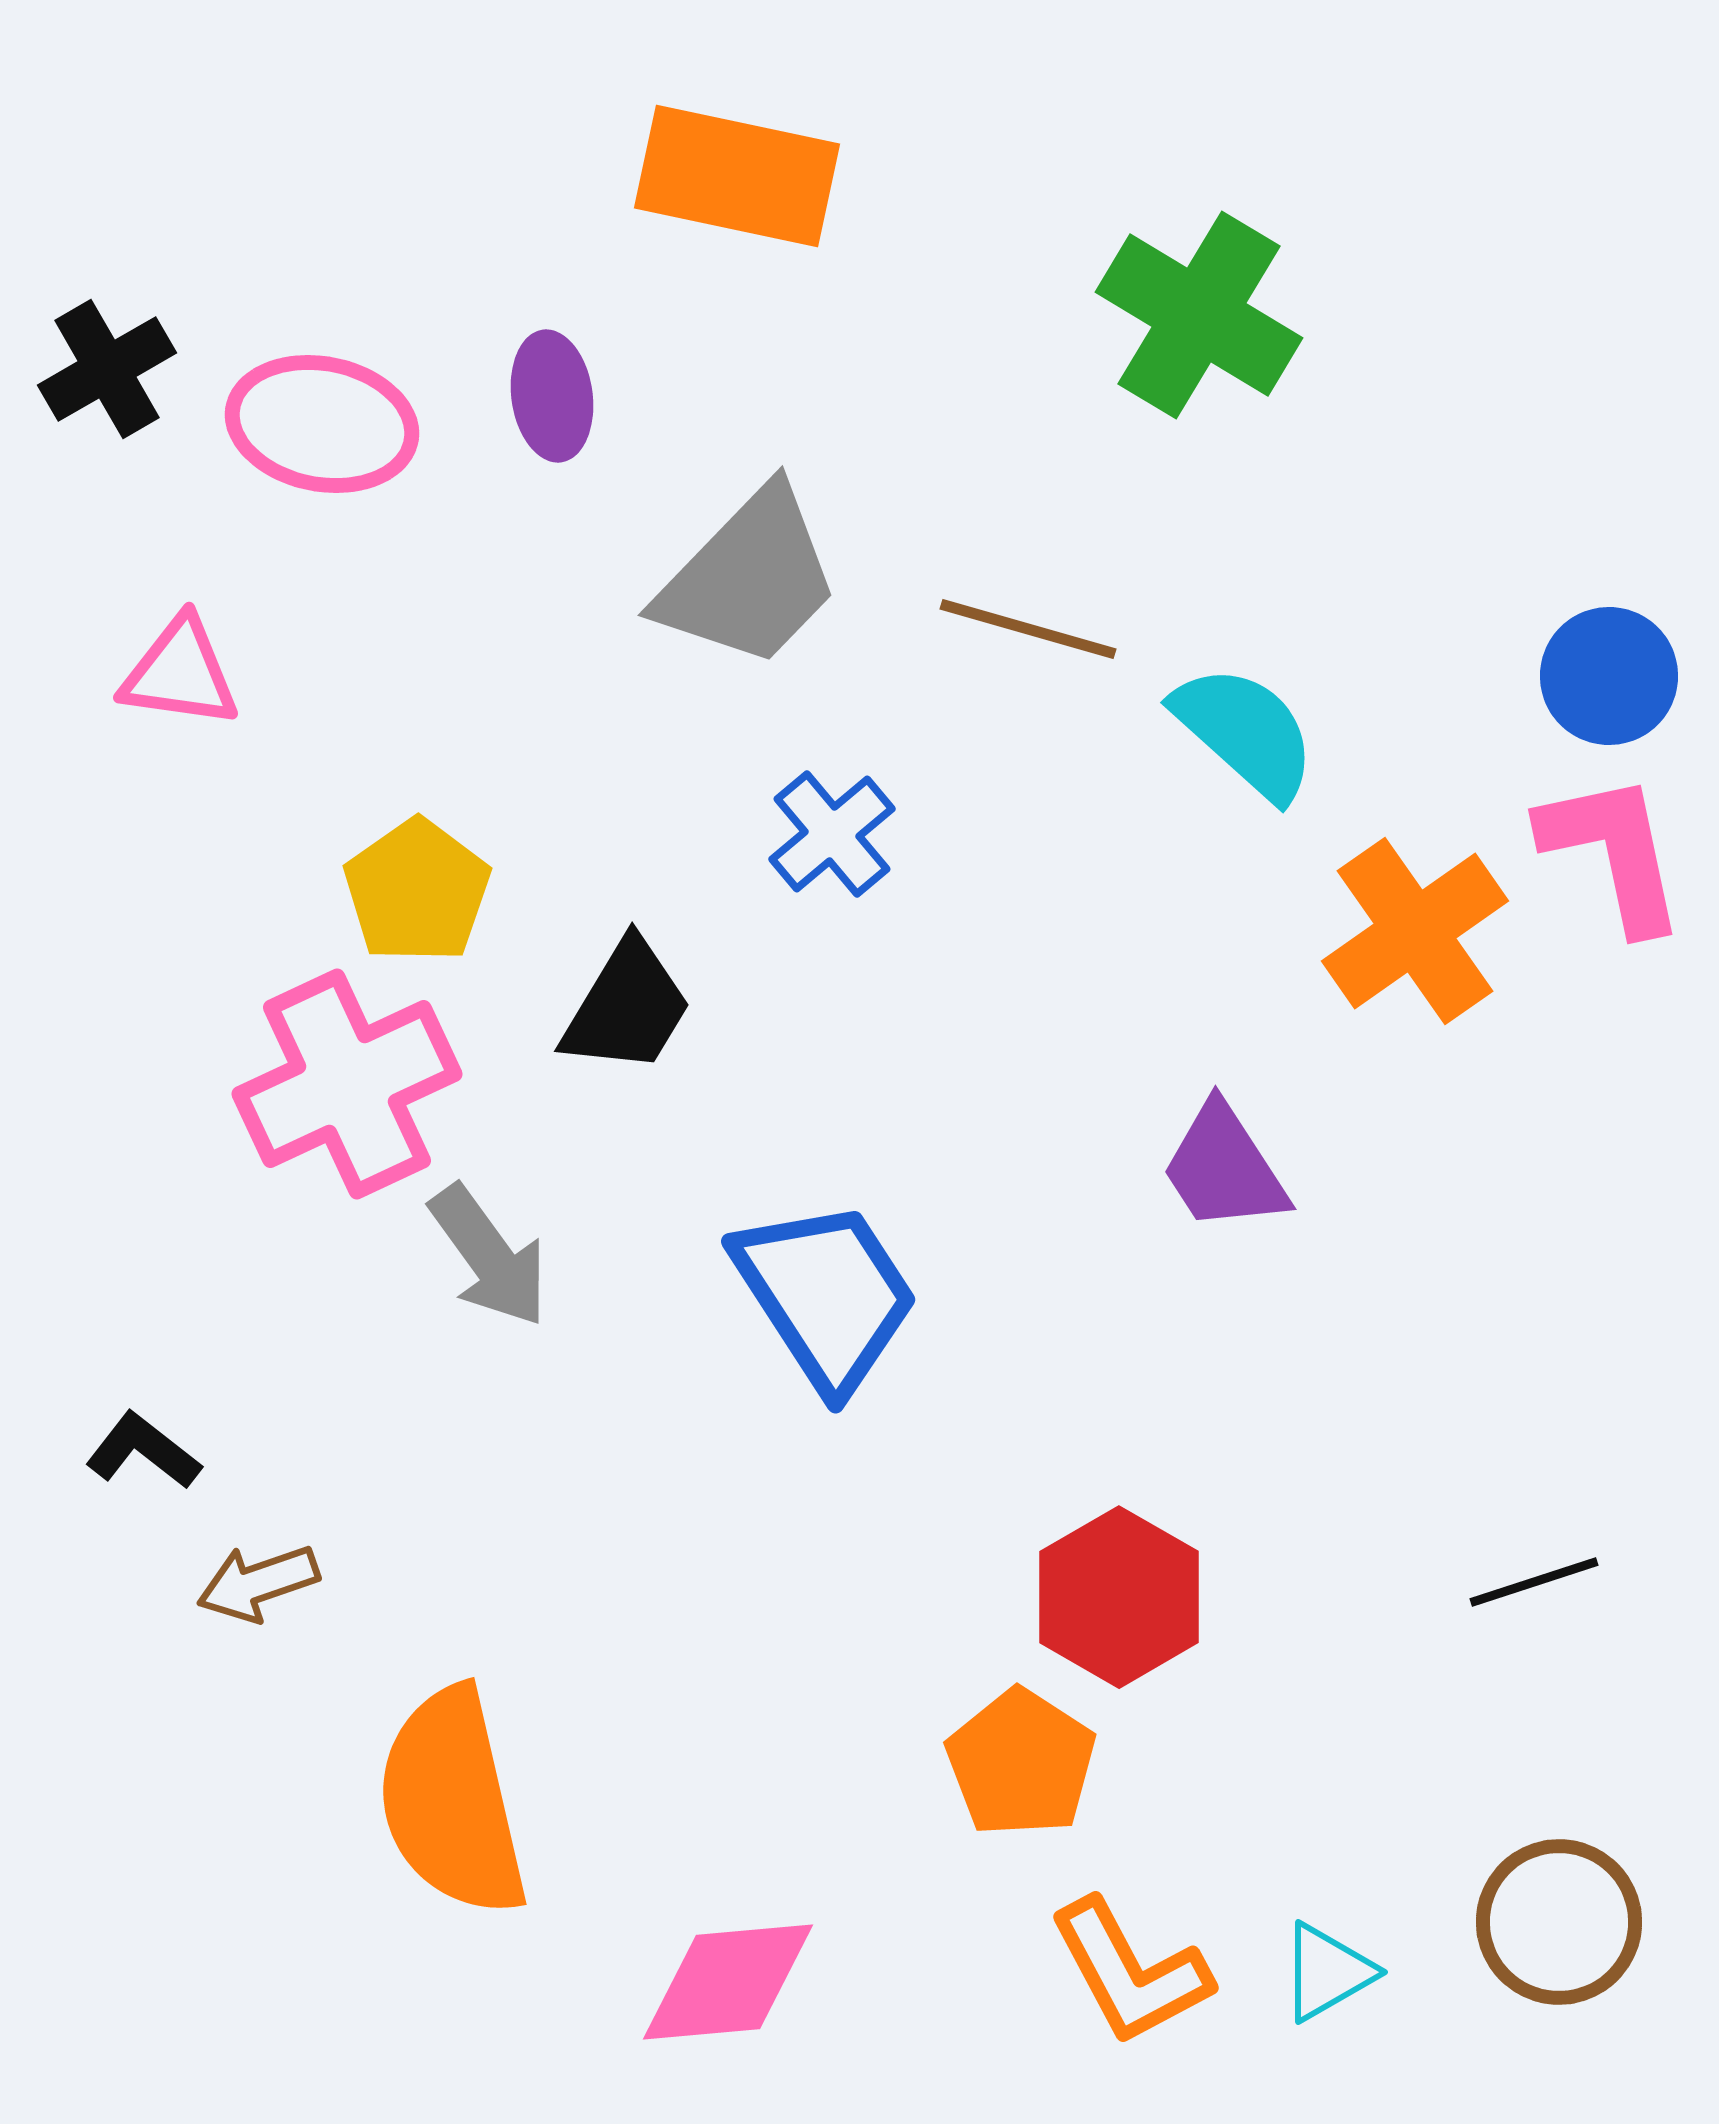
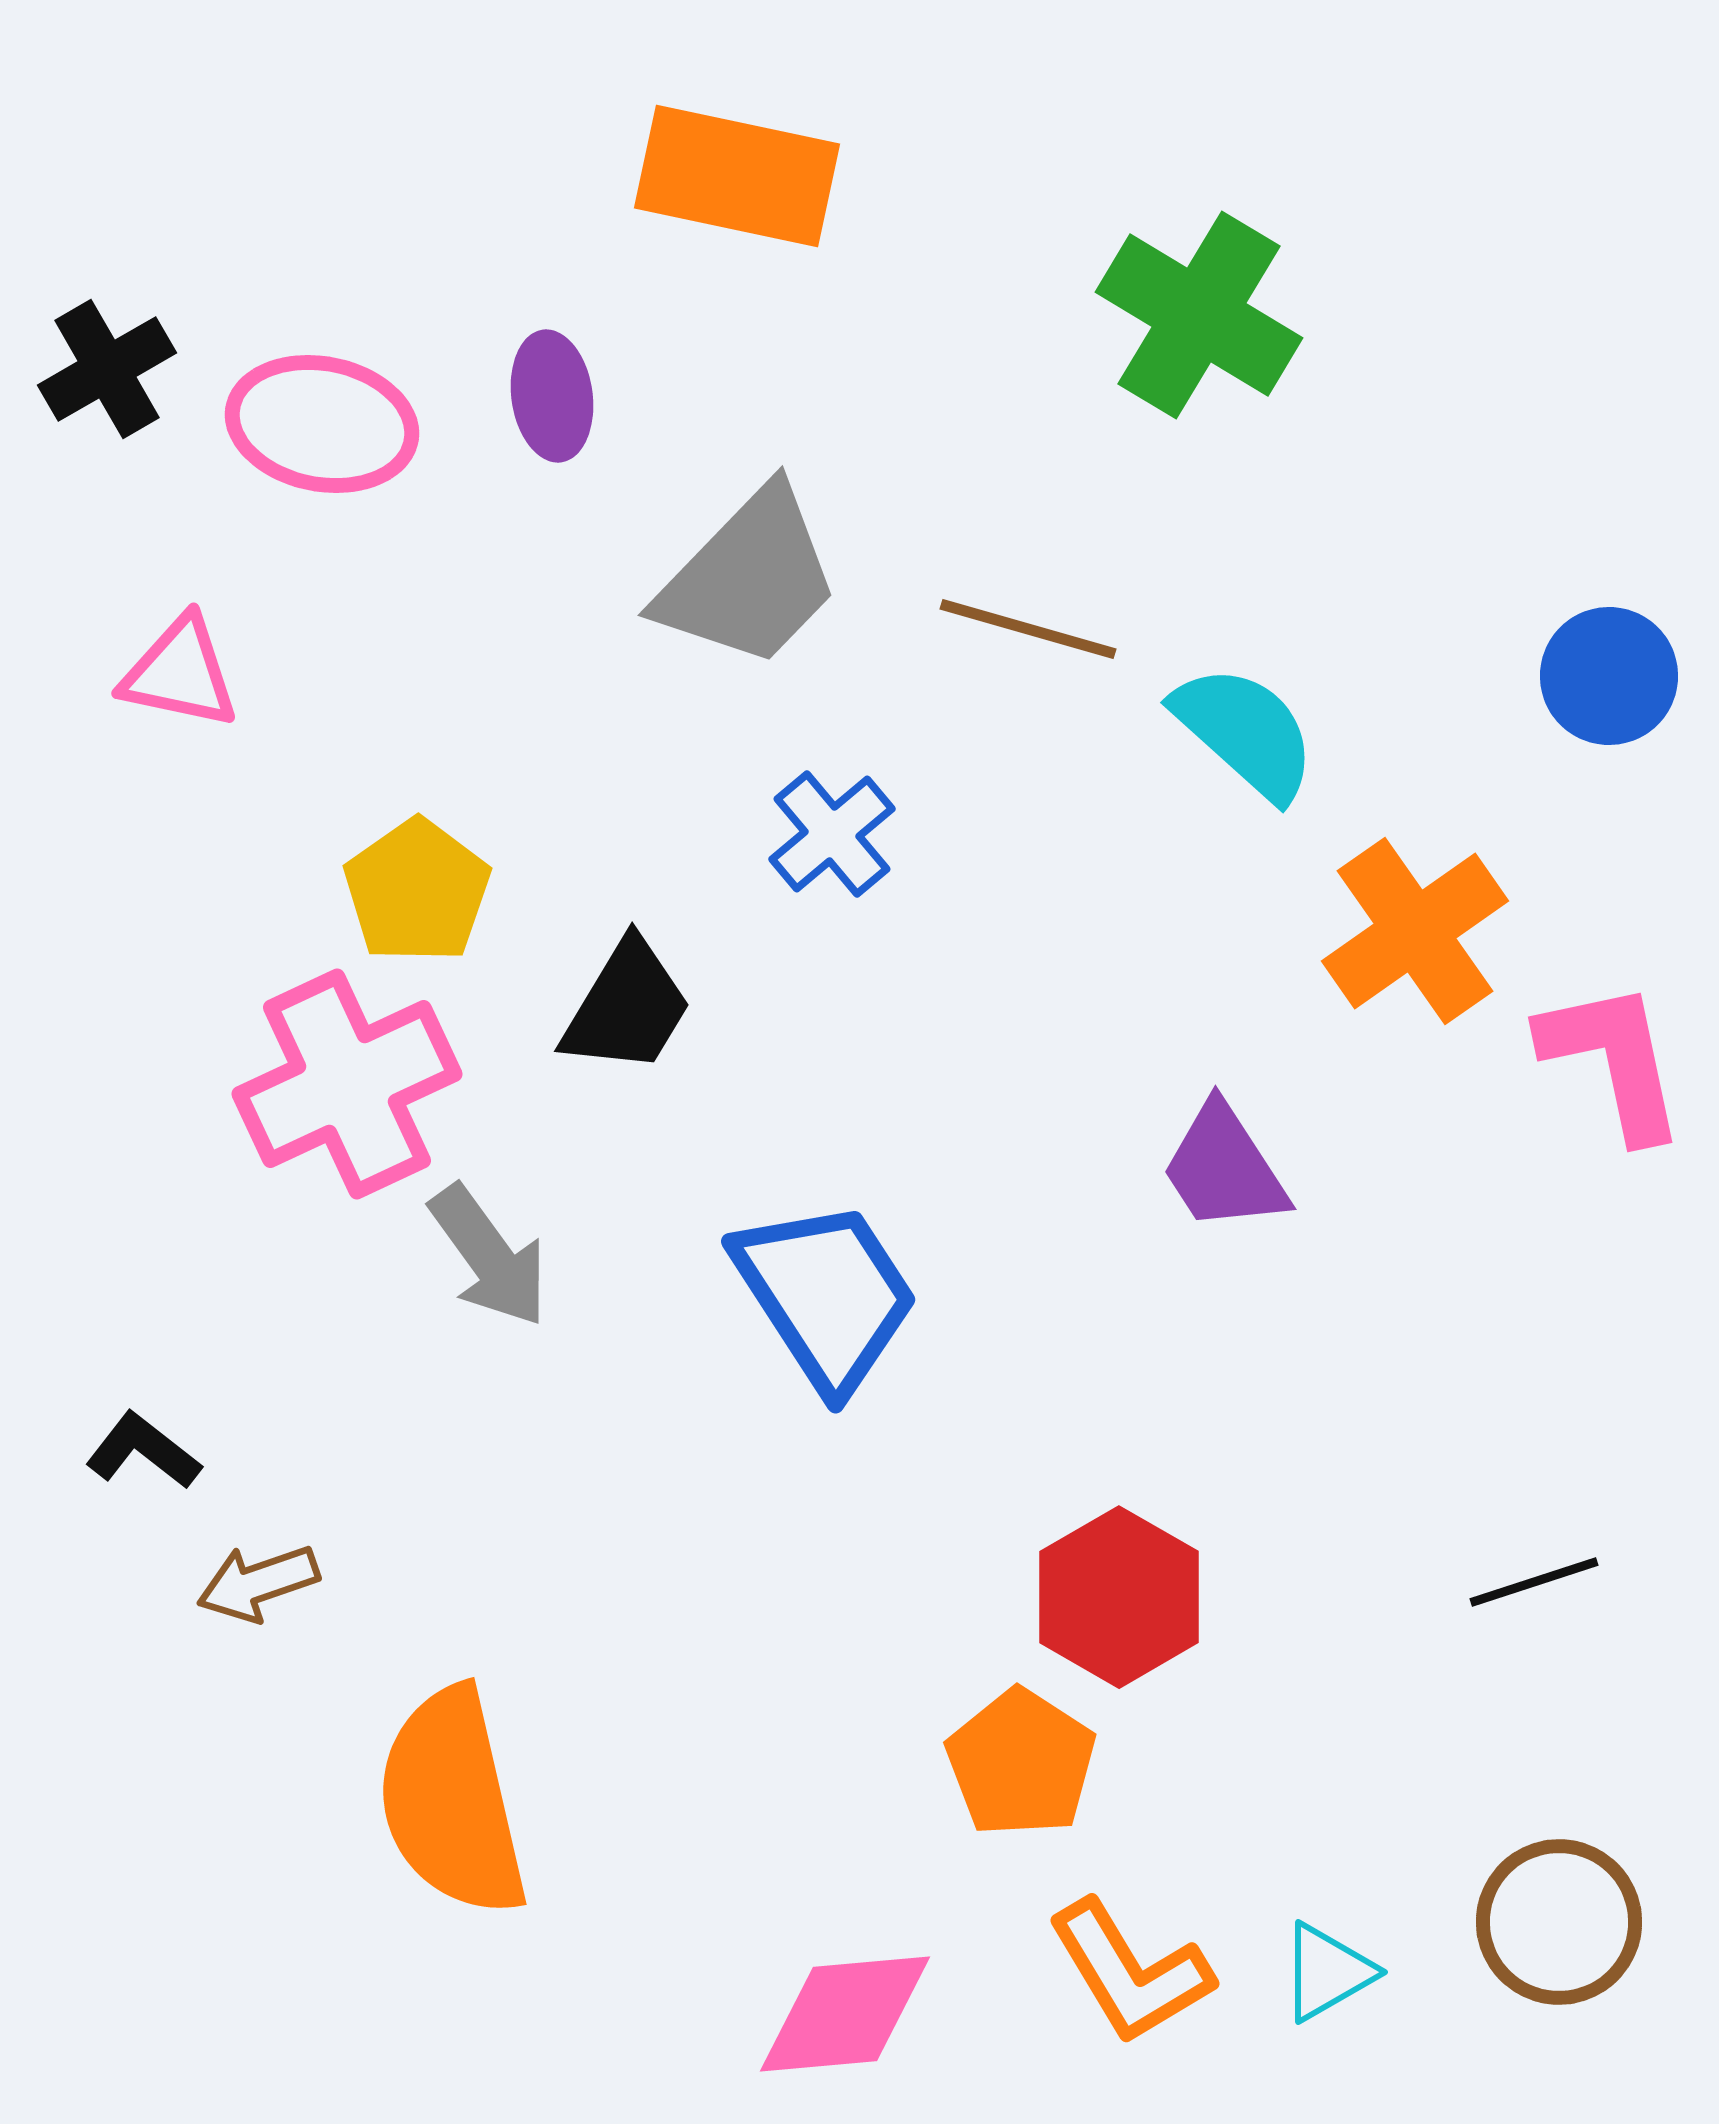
pink triangle: rotated 4 degrees clockwise
pink L-shape: moved 208 px down
orange L-shape: rotated 3 degrees counterclockwise
pink diamond: moved 117 px right, 32 px down
